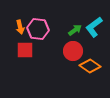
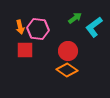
green arrow: moved 12 px up
red circle: moved 5 px left
orange diamond: moved 23 px left, 4 px down
